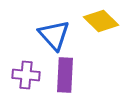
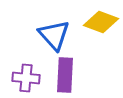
yellow diamond: moved 1 px down; rotated 24 degrees counterclockwise
purple cross: moved 3 px down
